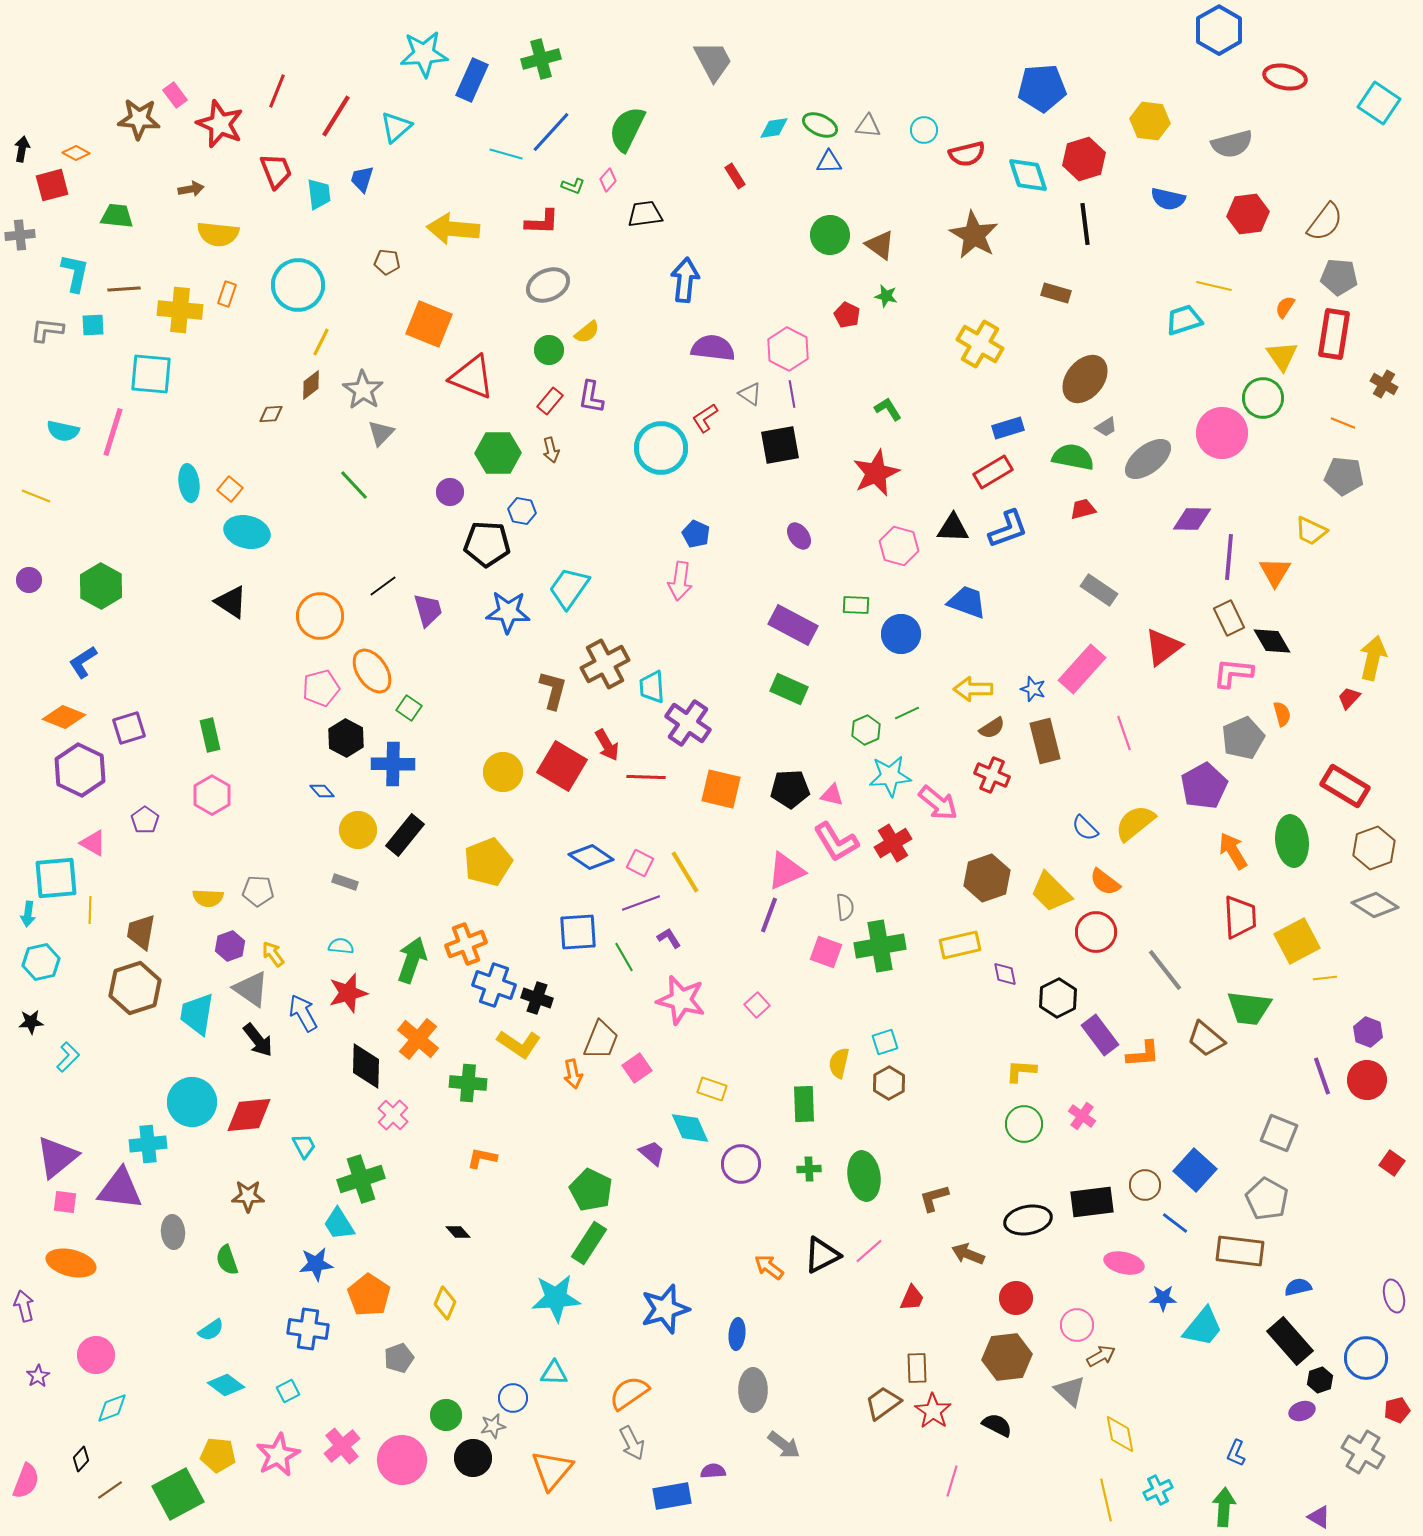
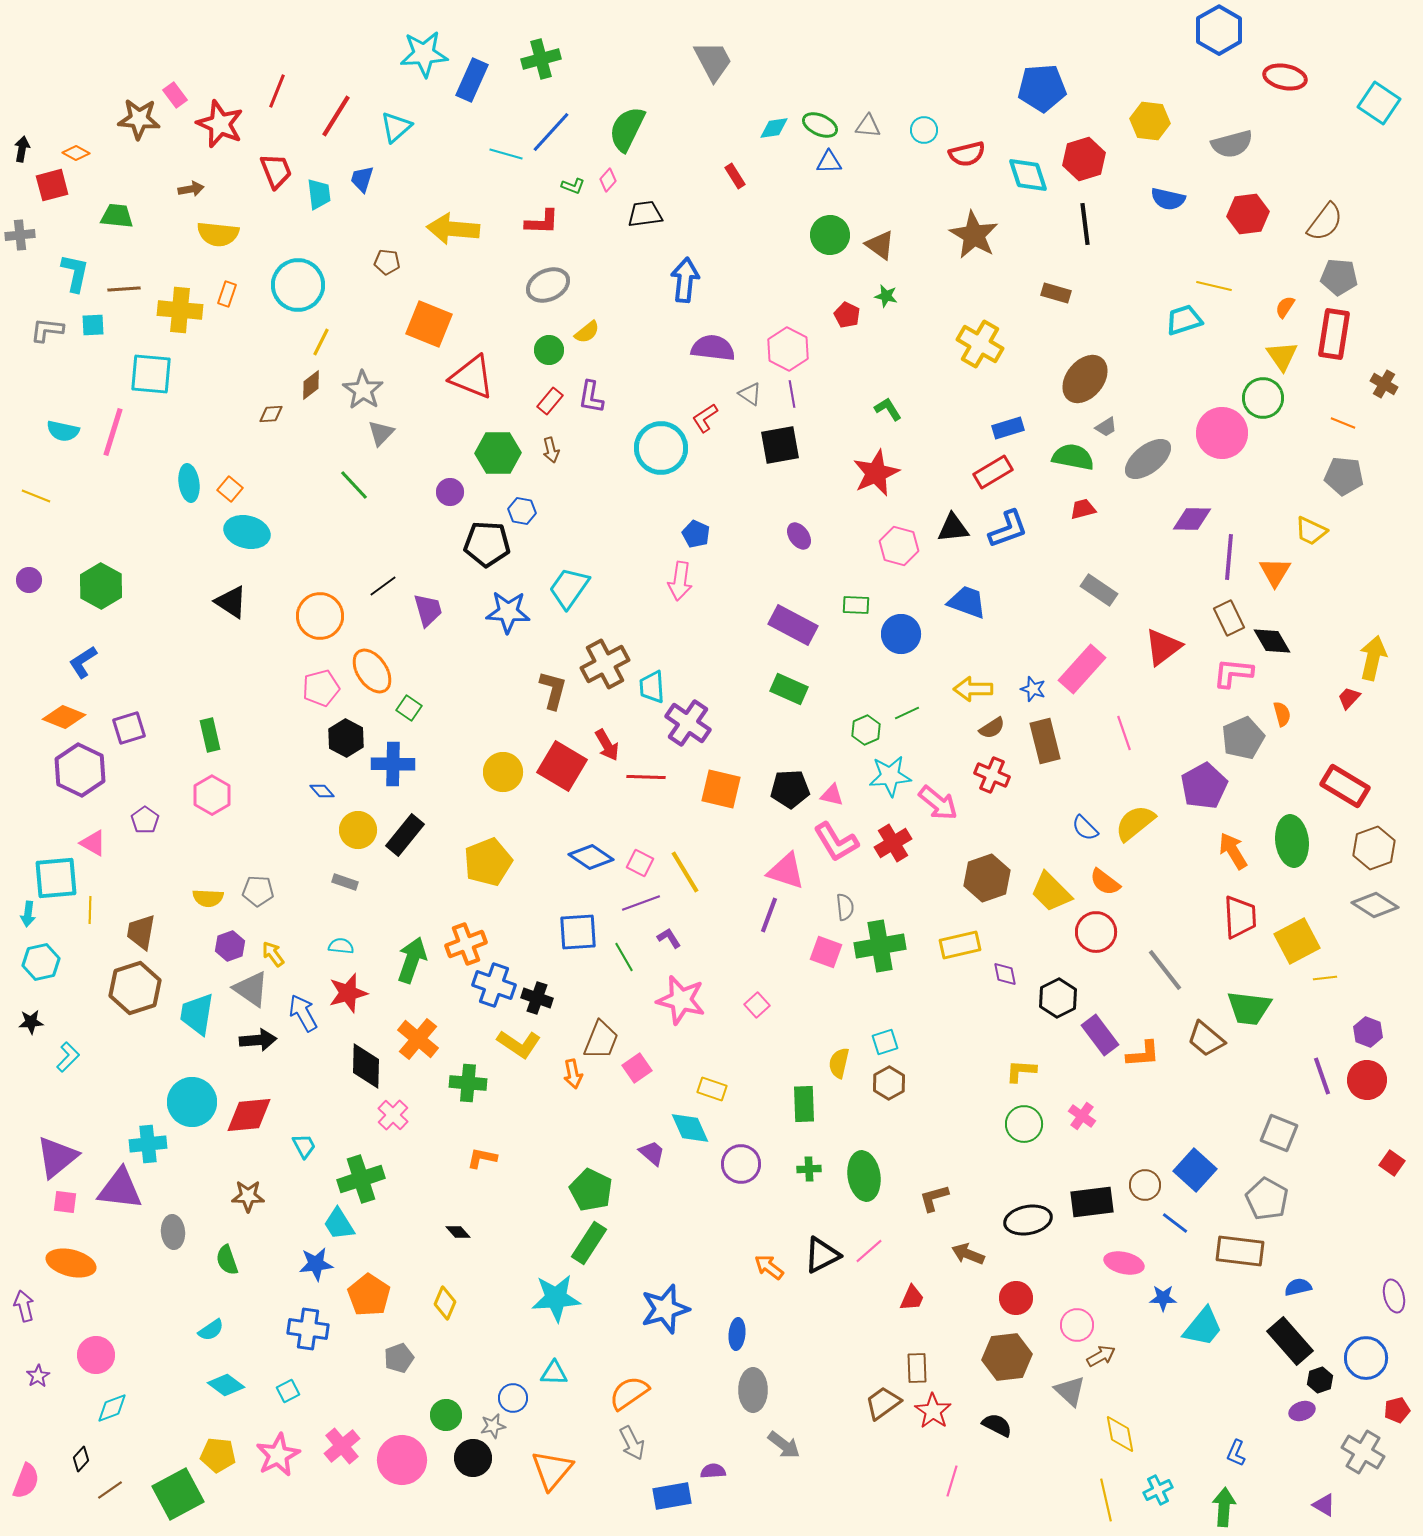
black triangle at (953, 528): rotated 8 degrees counterclockwise
pink triangle at (786, 871): rotated 42 degrees clockwise
black arrow at (258, 1040): rotated 57 degrees counterclockwise
purple triangle at (1319, 1517): moved 5 px right, 12 px up
